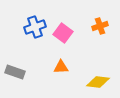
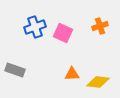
pink square: rotated 12 degrees counterclockwise
orange triangle: moved 11 px right, 7 px down
gray rectangle: moved 2 px up
